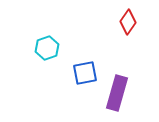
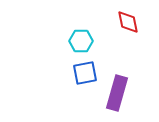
red diamond: rotated 45 degrees counterclockwise
cyan hexagon: moved 34 px right, 7 px up; rotated 20 degrees clockwise
